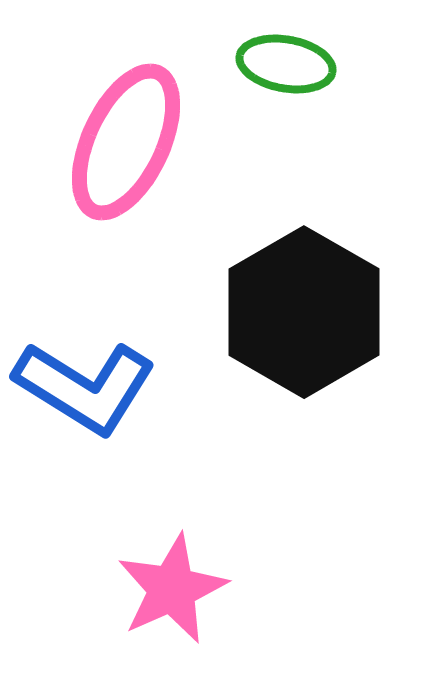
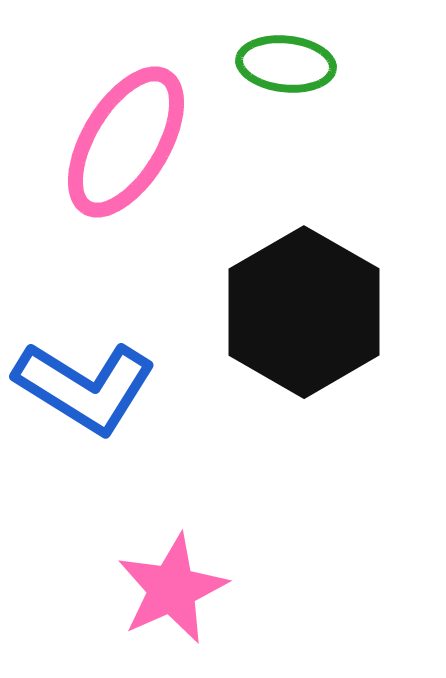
green ellipse: rotated 4 degrees counterclockwise
pink ellipse: rotated 6 degrees clockwise
